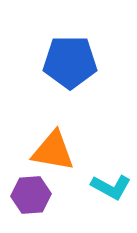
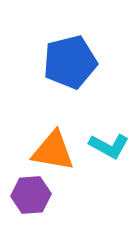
blue pentagon: rotated 14 degrees counterclockwise
cyan L-shape: moved 2 px left, 41 px up
